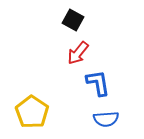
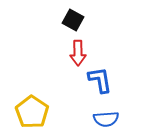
red arrow: rotated 40 degrees counterclockwise
blue L-shape: moved 2 px right, 3 px up
